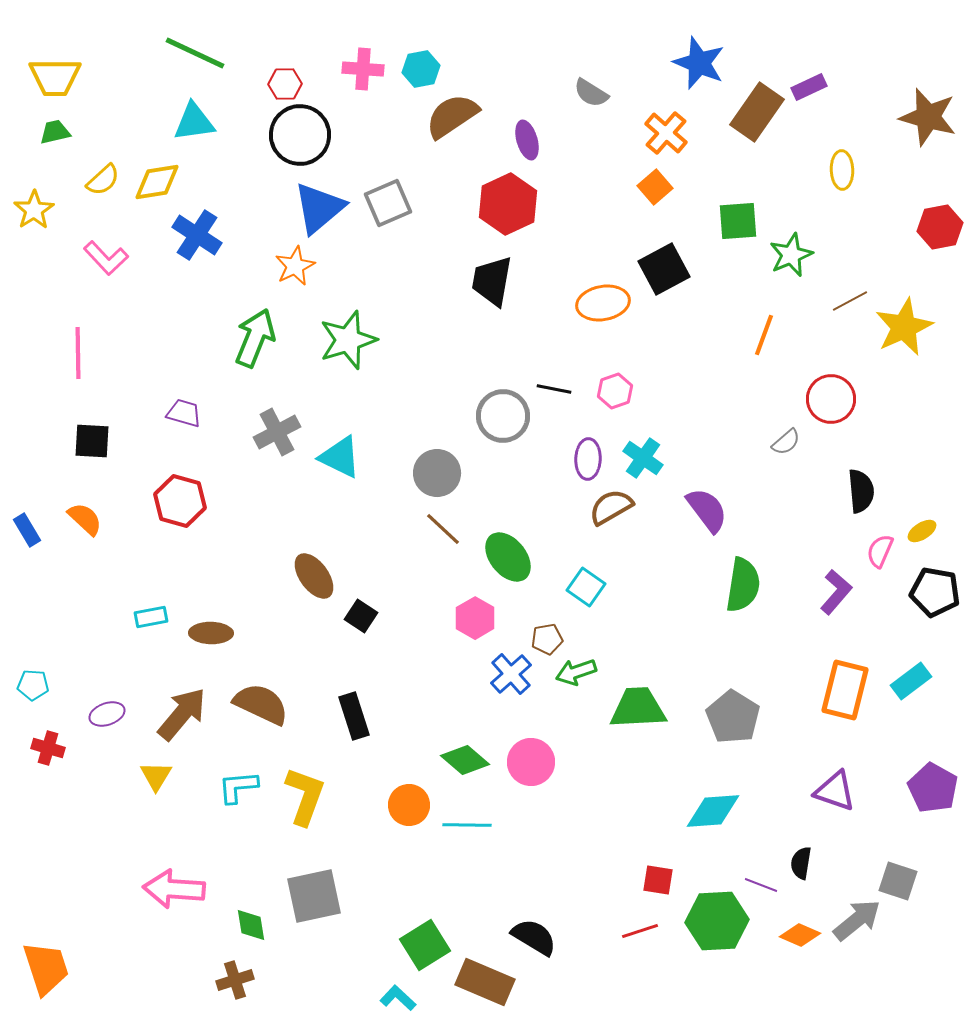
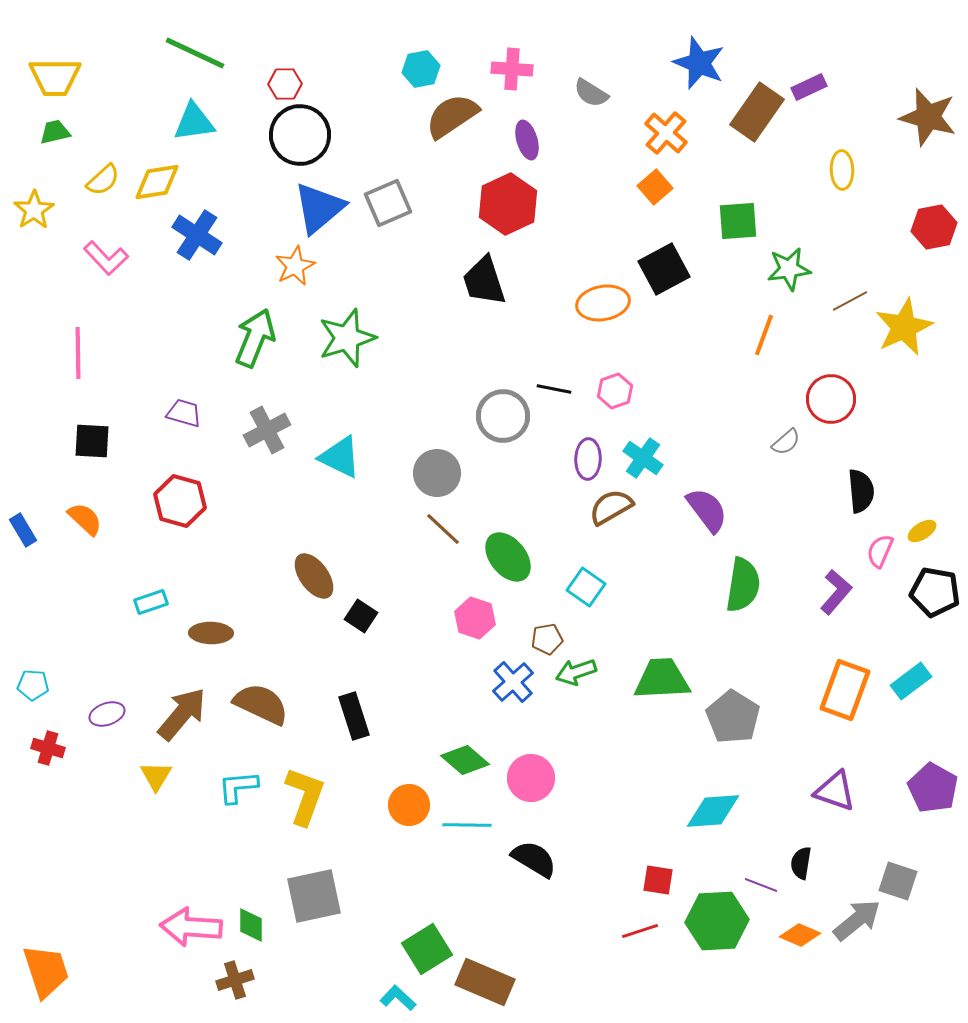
pink cross at (363, 69): moved 149 px right
red hexagon at (940, 227): moved 6 px left
green star at (791, 255): moved 2 px left, 14 px down; rotated 15 degrees clockwise
black trapezoid at (492, 281): moved 8 px left; rotated 28 degrees counterclockwise
green star at (348, 340): moved 1 px left, 2 px up
gray cross at (277, 432): moved 10 px left, 2 px up
blue rectangle at (27, 530): moved 4 px left
cyan rectangle at (151, 617): moved 15 px up; rotated 8 degrees counterclockwise
pink hexagon at (475, 618): rotated 12 degrees counterclockwise
blue cross at (511, 674): moved 2 px right, 8 px down
orange rectangle at (845, 690): rotated 6 degrees clockwise
green trapezoid at (638, 708): moved 24 px right, 29 px up
pink circle at (531, 762): moved 16 px down
pink arrow at (174, 889): moved 17 px right, 38 px down
green diamond at (251, 925): rotated 9 degrees clockwise
black semicircle at (534, 937): moved 78 px up
green square at (425, 945): moved 2 px right, 4 px down
orange trapezoid at (46, 968): moved 3 px down
